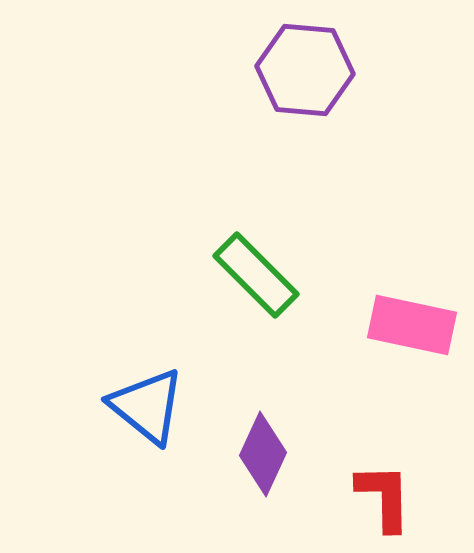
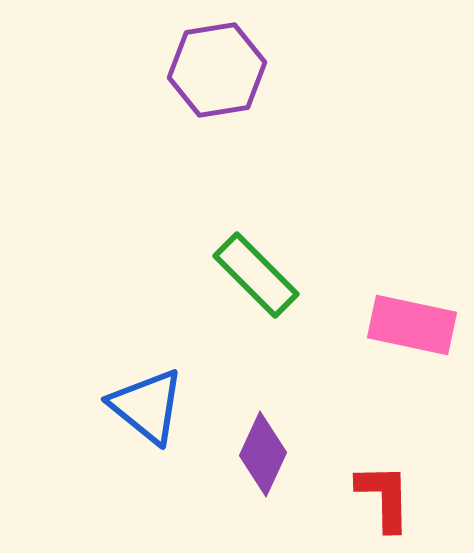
purple hexagon: moved 88 px left; rotated 14 degrees counterclockwise
